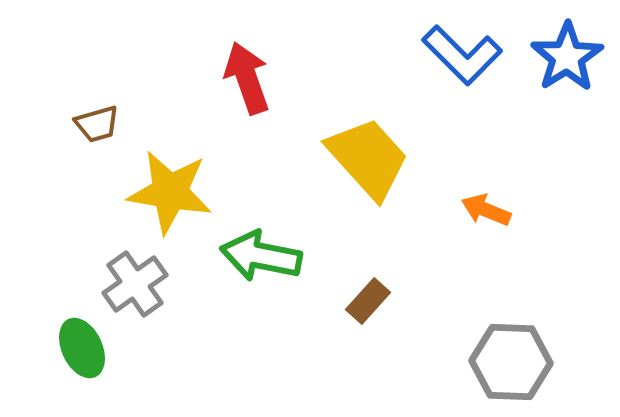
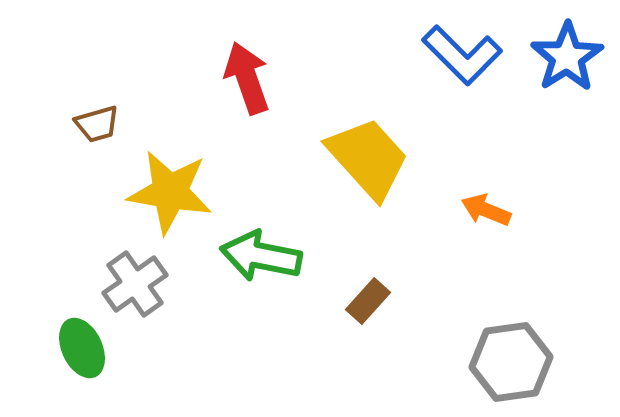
gray hexagon: rotated 10 degrees counterclockwise
